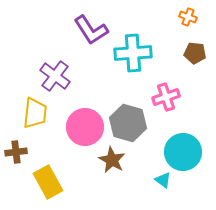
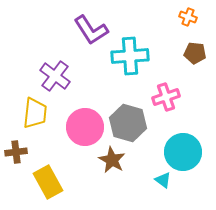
cyan cross: moved 3 px left, 3 px down
